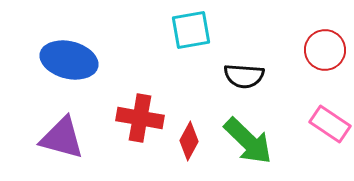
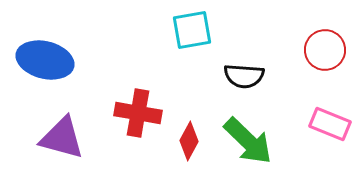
cyan square: moved 1 px right
blue ellipse: moved 24 px left
red cross: moved 2 px left, 5 px up
pink rectangle: rotated 12 degrees counterclockwise
